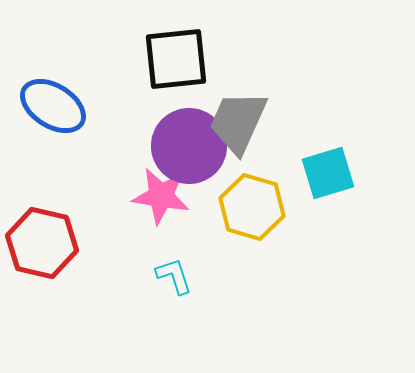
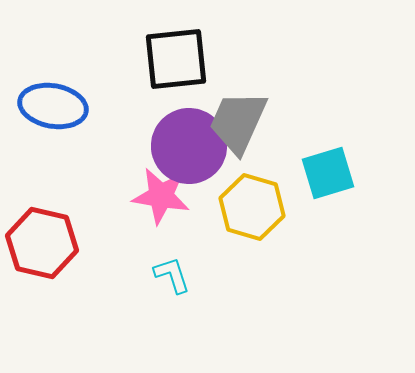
blue ellipse: rotated 22 degrees counterclockwise
cyan L-shape: moved 2 px left, 1 px up
